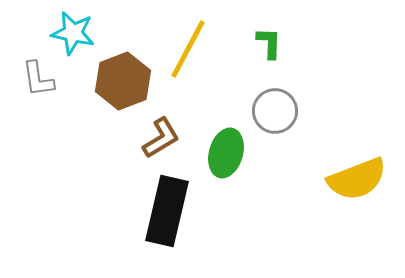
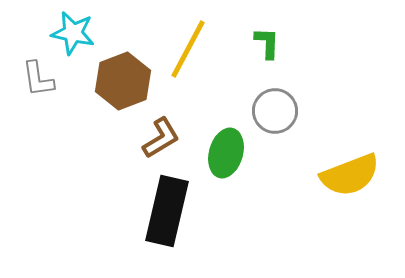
green L-shape: moved 2 px left
yellow semicircle: moved 7 px left, 4 px up
